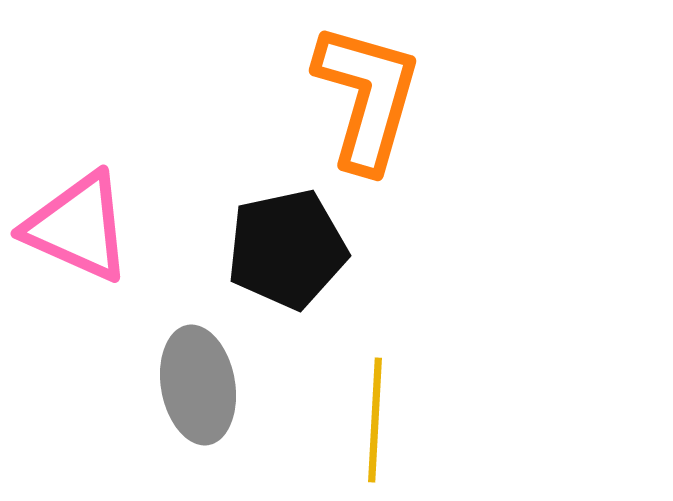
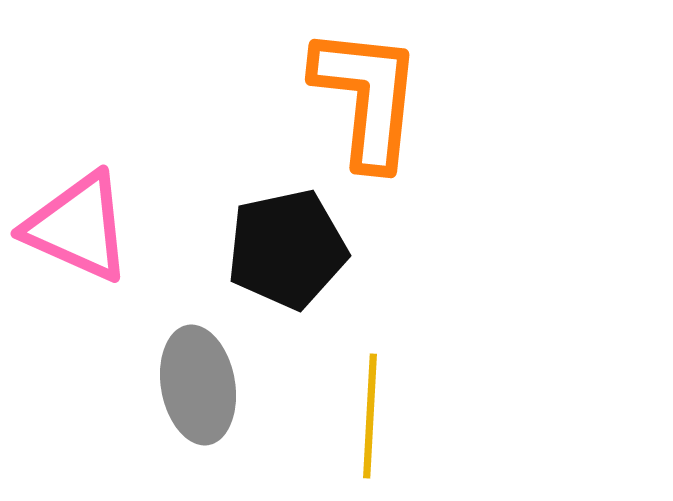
orange L-shape: rotated 10 degrees counterclockwise
yellow line: moved 5 px left, 4 px up
